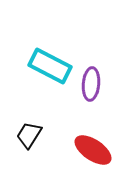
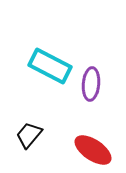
black trapezoid: rotated 8 degrees clockwise
